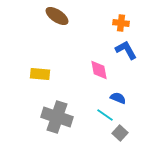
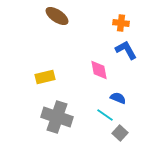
yellow rectangle: moved 5 px right, 3 px down; rotated 18 degrees counterclockwise
